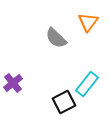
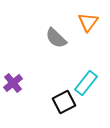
cyan rectangle: moved 1 px left, 1 px up
